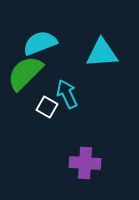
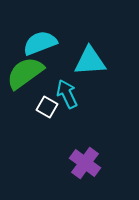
cyan triangle: moved 12 px left, 8 px down
green semicircle: rotated 9 degrees clockwise
purple cross: rotated 32 degrees clockwise
